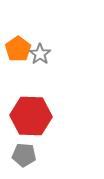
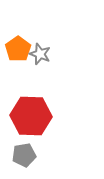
gray star: rotated 15 degrees counterclockwise
gray pentagon: rotated 15 degrees counterclockwise
